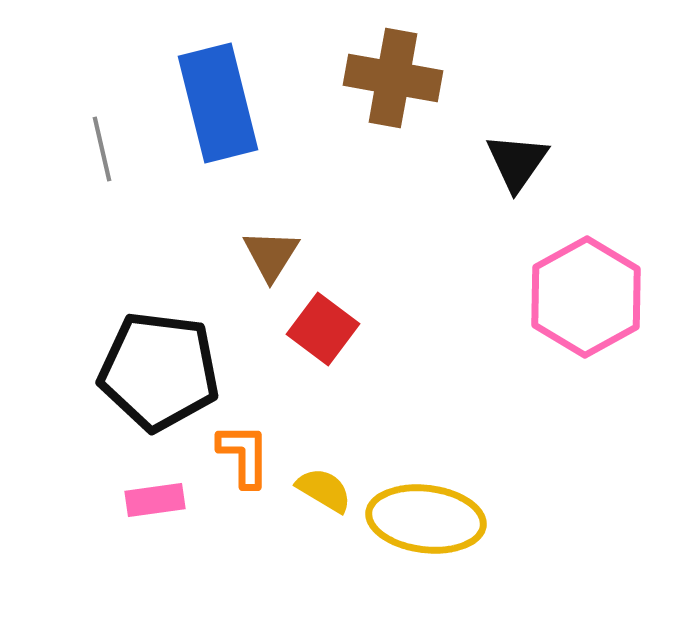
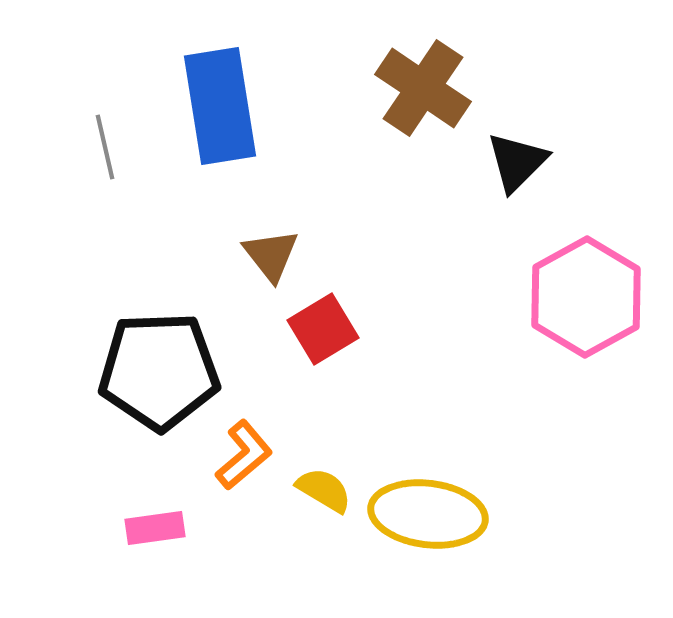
brown cross: moved 30 px right, 10 px down; rotated 24 degrees clockwise
blue rectangle: moved 2 px right, 3 px down; rotated 5 degrees clockwise
gray line: moved 3 px right, 2 px up
black triangle: rotated 10 degrees clockwise
brown triangle: rotated 10 degrees counterclockwise
red square: rotated 22 degrees clockwise
black pentagon: rotated 9 degrees counterclockwise
orange L-shape: rotated 50 degrees clockwise
pink rectangle: moved 28 px down
yellow ellipse: moved 2 px right, 5 px up
